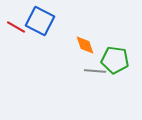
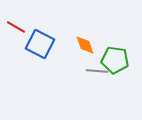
blue square: moved 23 px down
gray line: moved 2 px right
